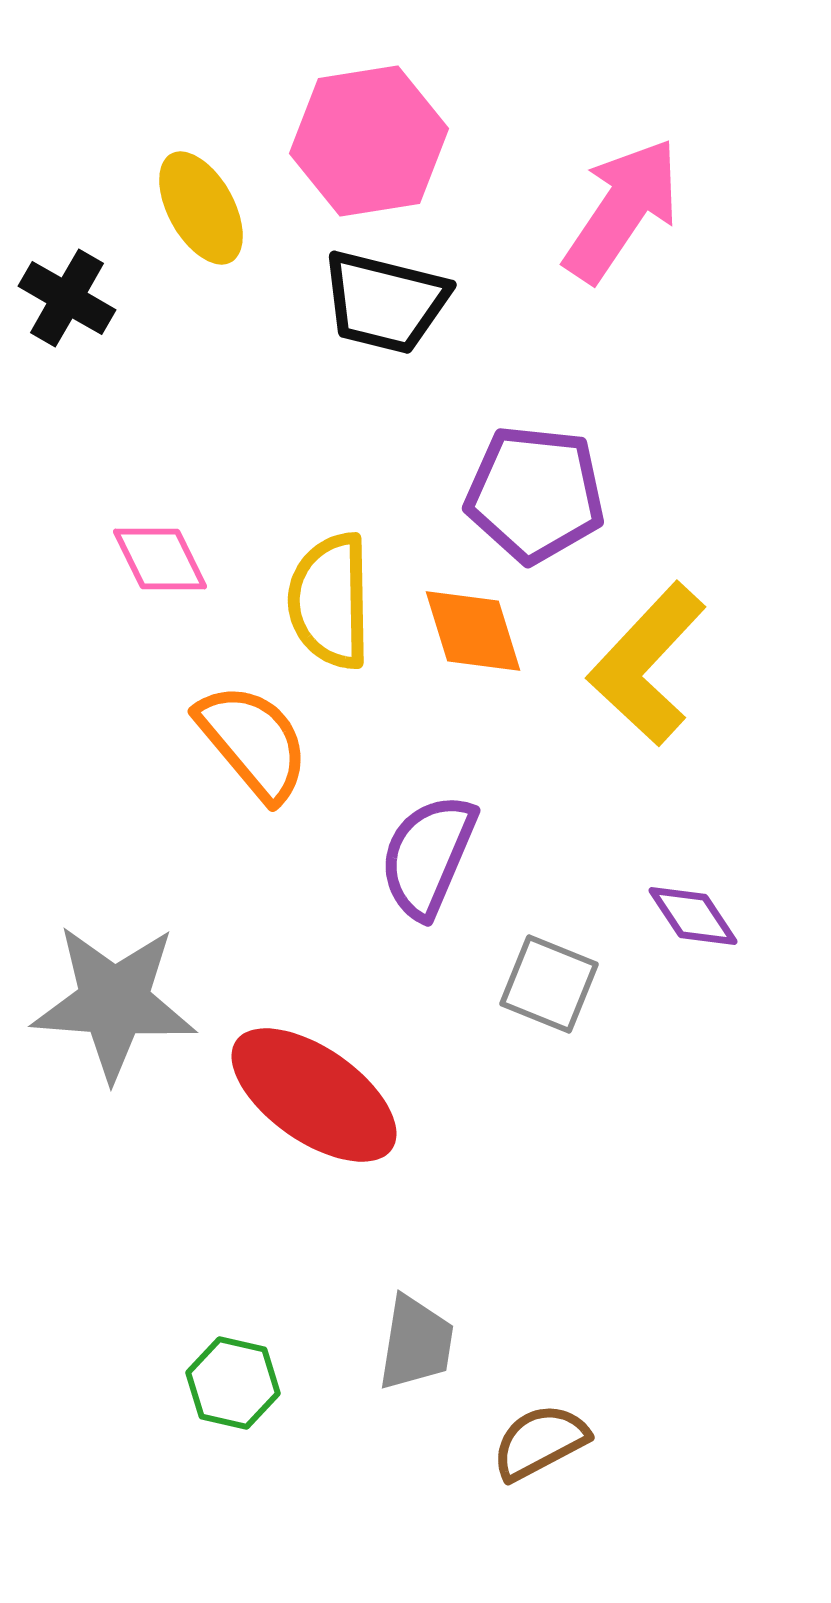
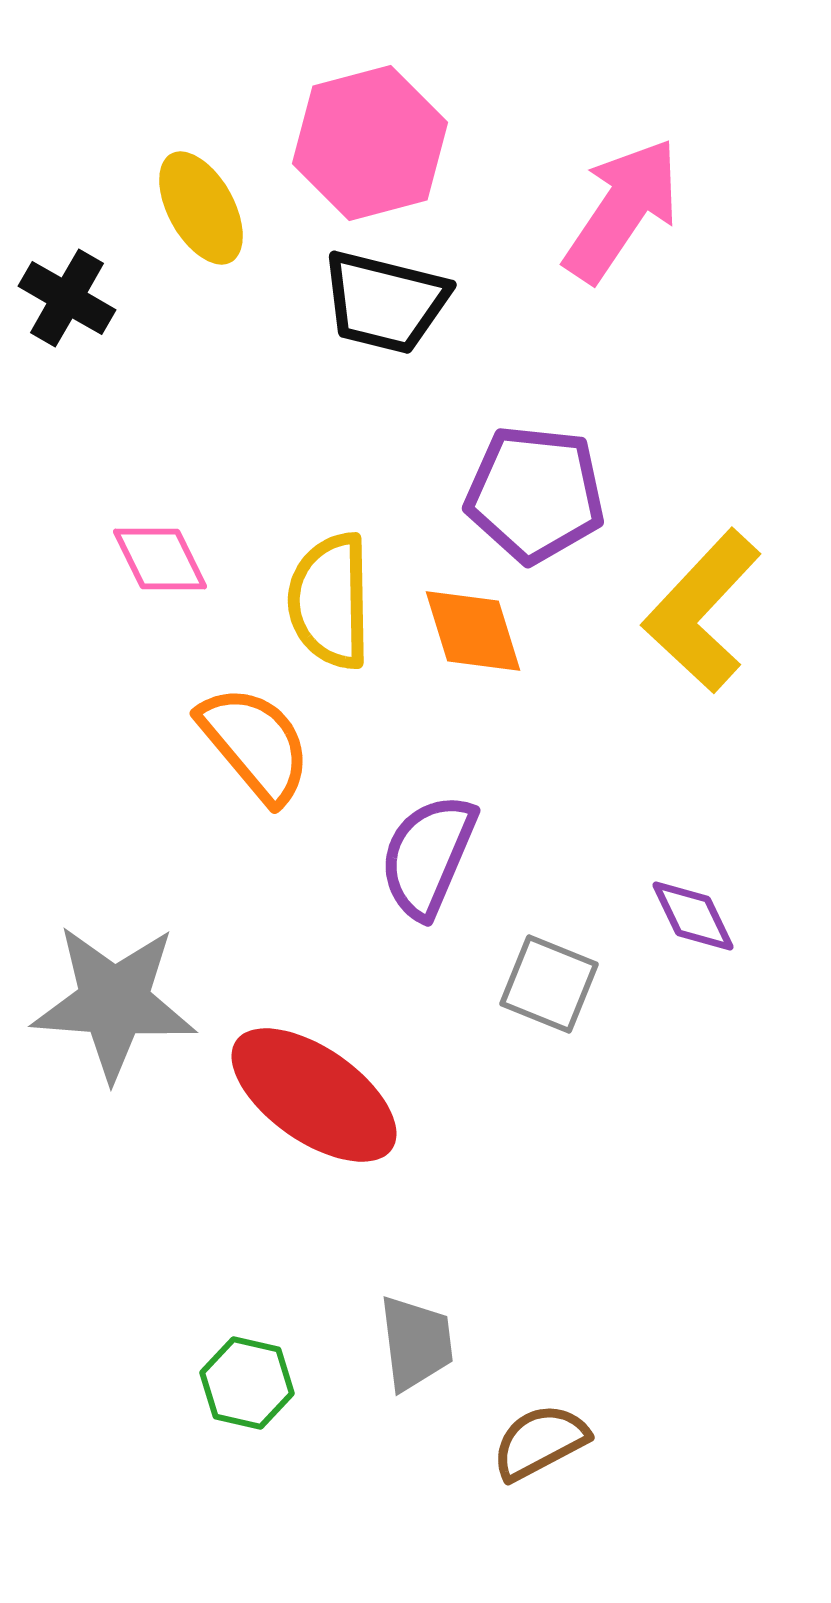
pink hexagon: moved 1 px right, 2 px down; rotated 6 degrees counterclockwise
yellow L-shape: moved 55 px right, 53 px up
orange semicircle: moved 2 px right, 2 px down
purple diamond: rotated 8 degrees clockwise
gray trapezoid: rotated 16 degrees counterclockwise
green hexagon: moved 14 px right
